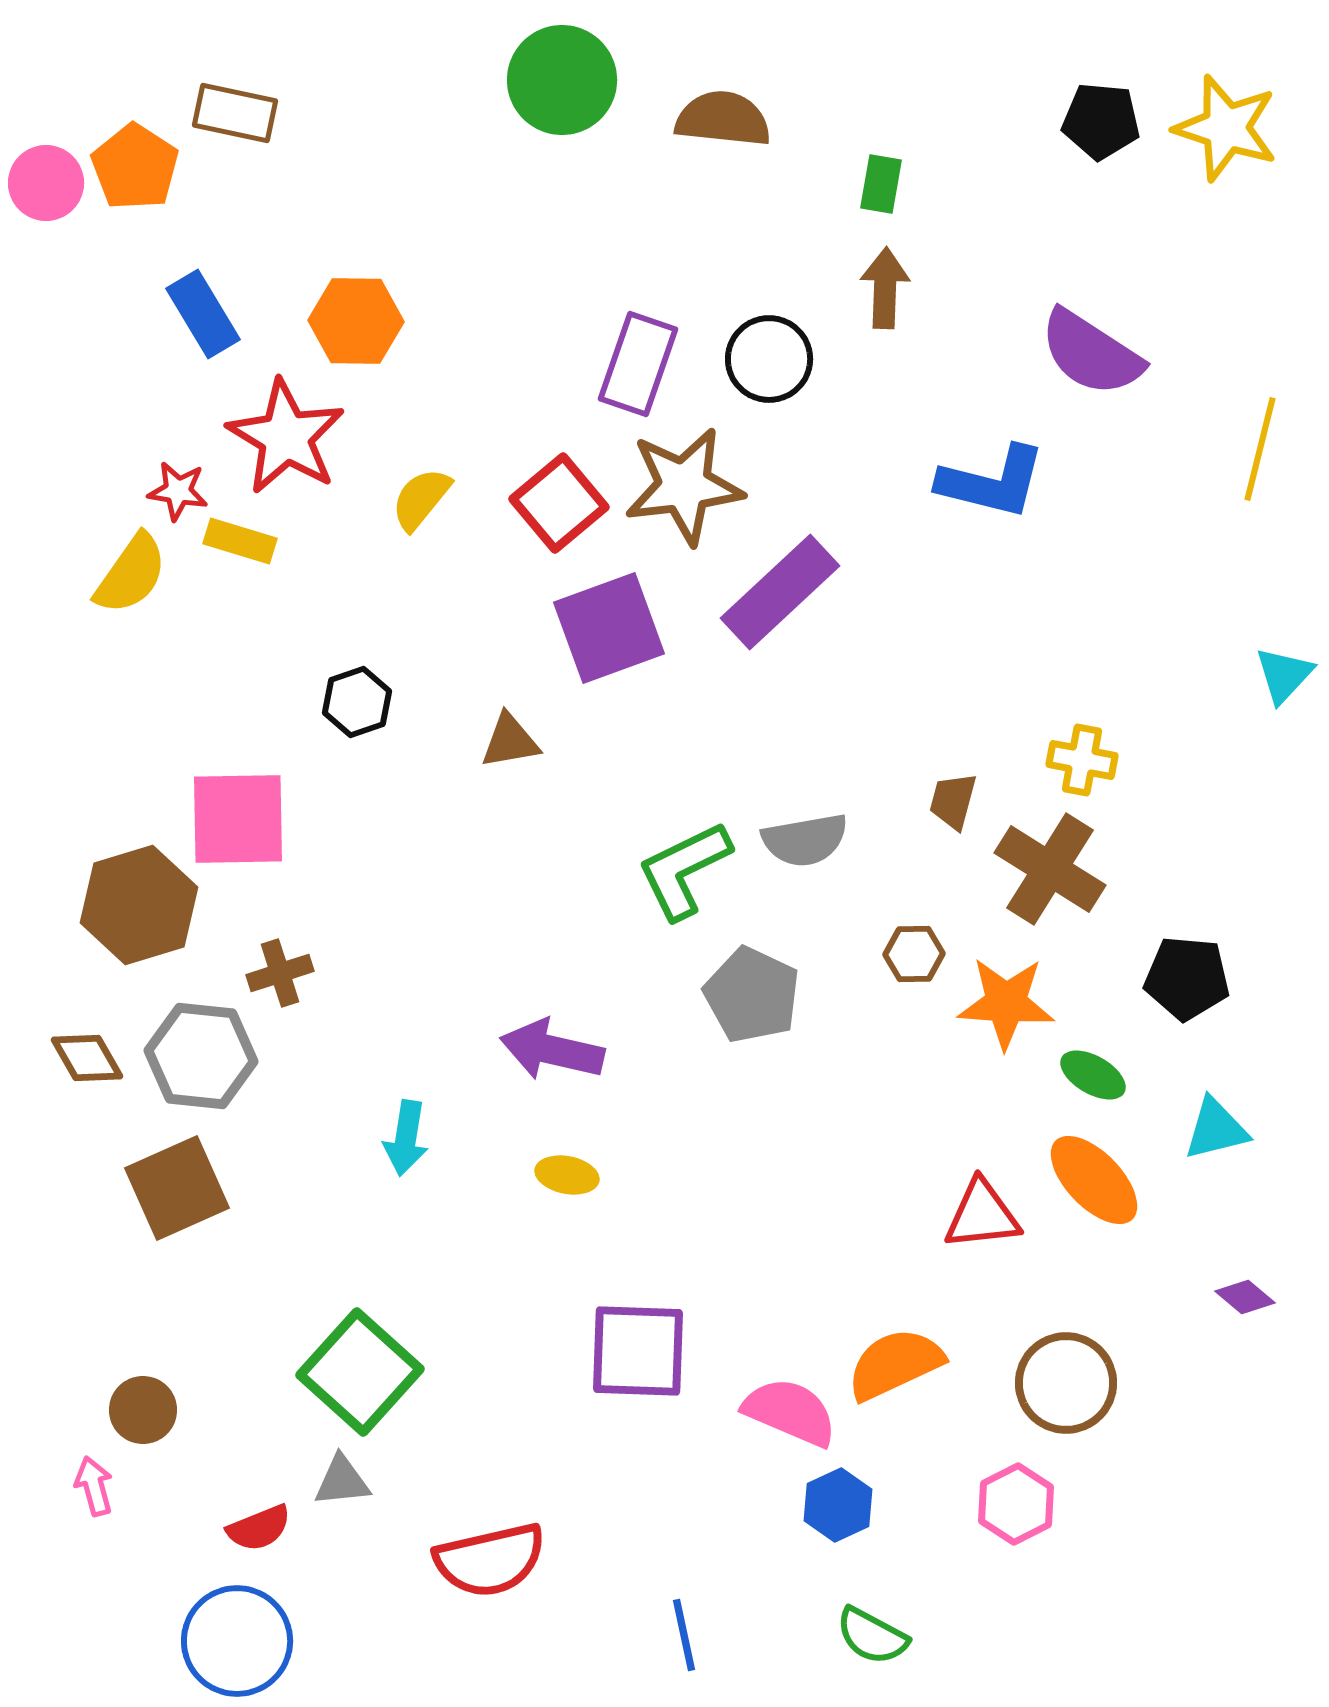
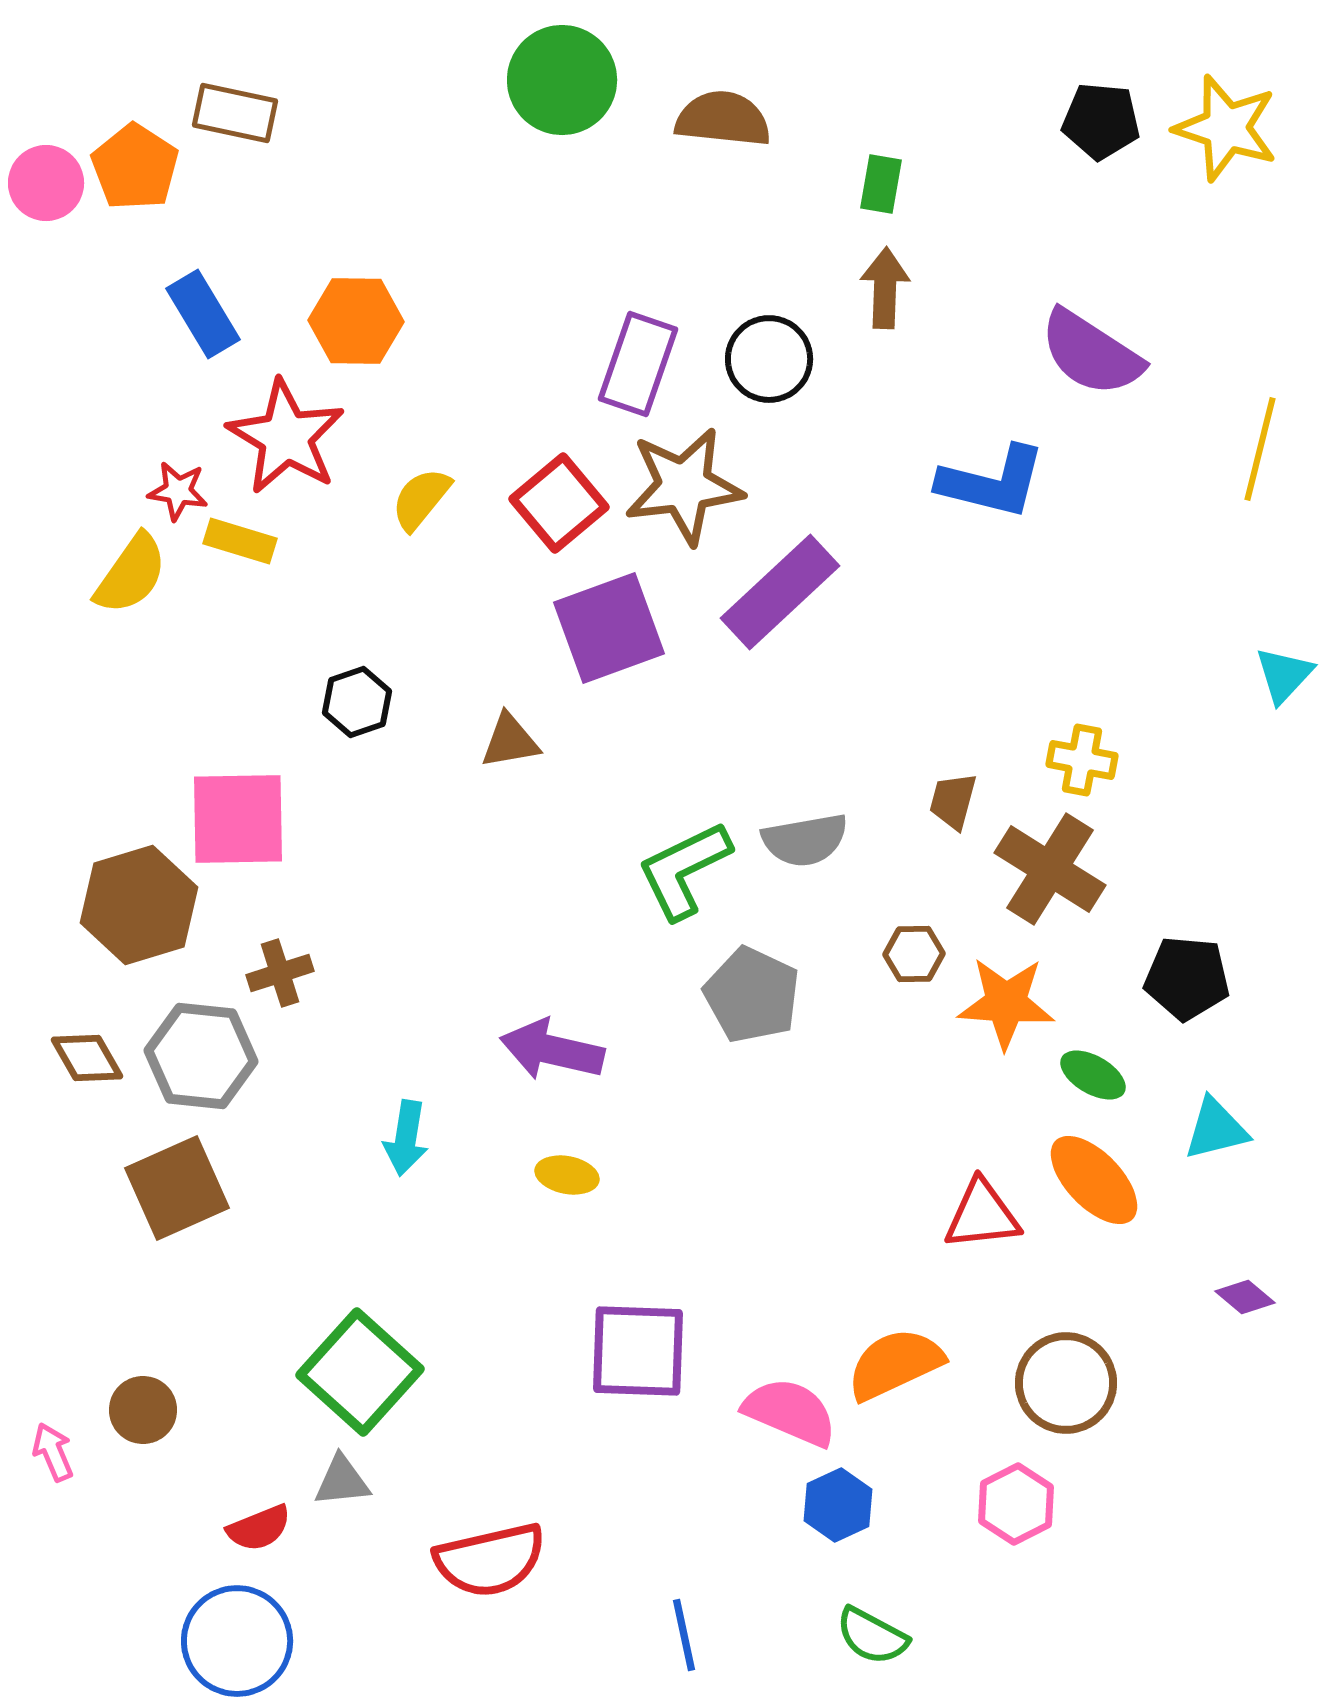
pink arrow at (94, 1486): moved 41 px left, 34 px up; rotated 8 degrees counterclockwise
